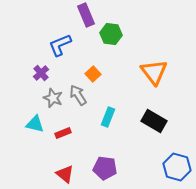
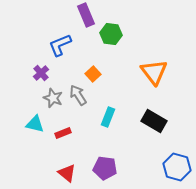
red triangle: moved 2 px right, 1 px up
